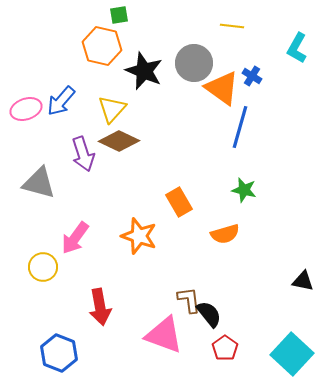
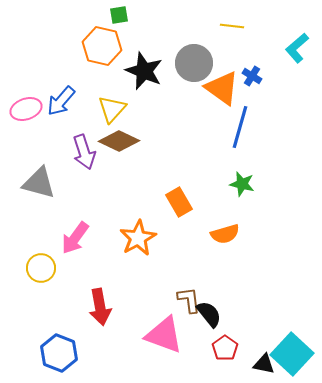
cyan L-shape: rotated 20 degrees clockwise
purple arrow: moved 1 px right, 2 px up
green star: moved 2 px left, 6 px up
orange star: moved 1 px left, 2 px down; rotated 24 degrees clockwise
yellow circle: moved 2 px left, 1 px down
black triangle: moved 39 px left, 83 px down
